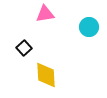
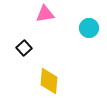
cyan circle: moved 1 px down
yellow diamond: moved 3 px right, 6 px down; rotated 8 degrees clockwise
